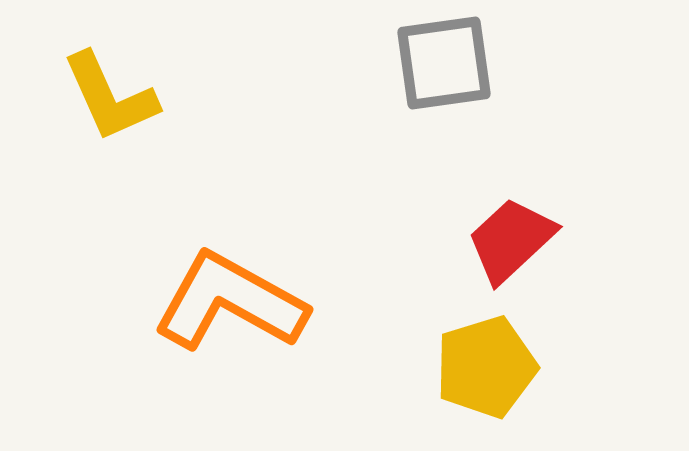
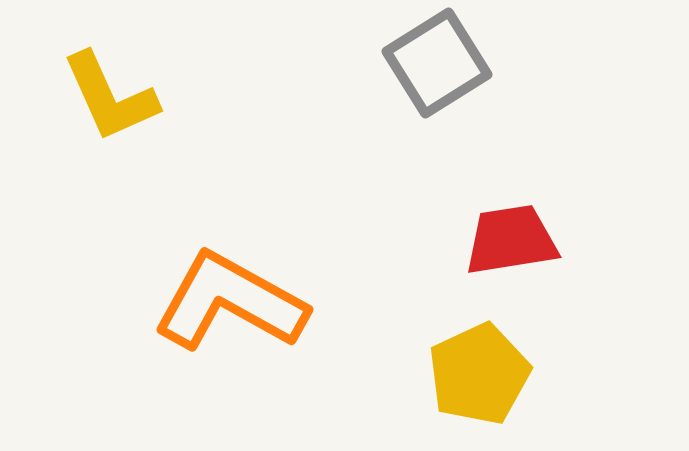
gray square: moved 7 px left; rotated 24 degrees counterclockwise
red trapezoid: rotated 34 degrees clockwise
yellow pentagon: moved 7 px left, 7 px down; rotated 8 degrees counterclockwise
